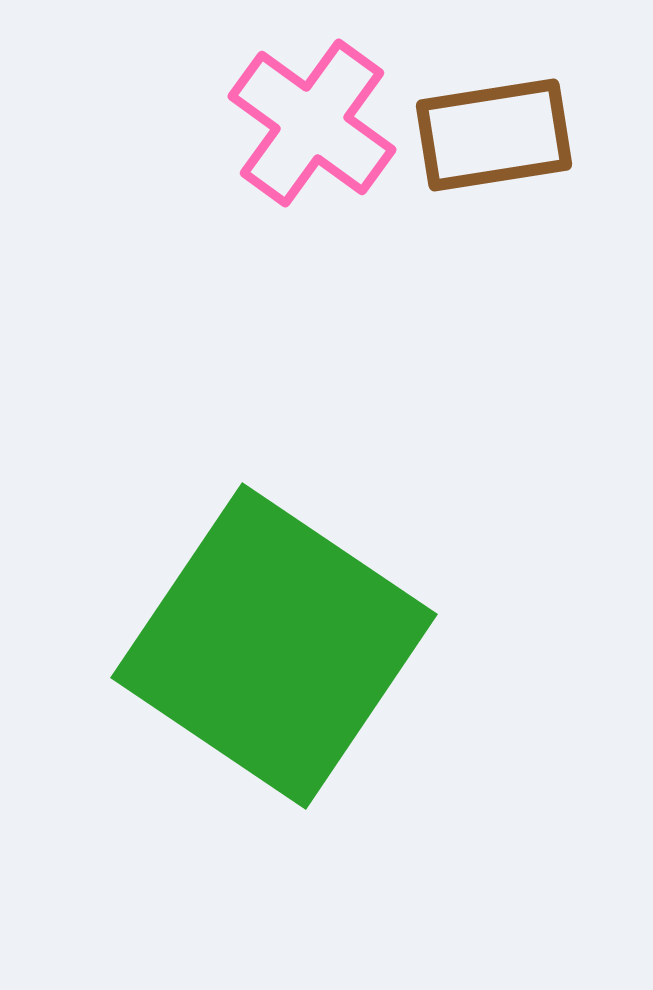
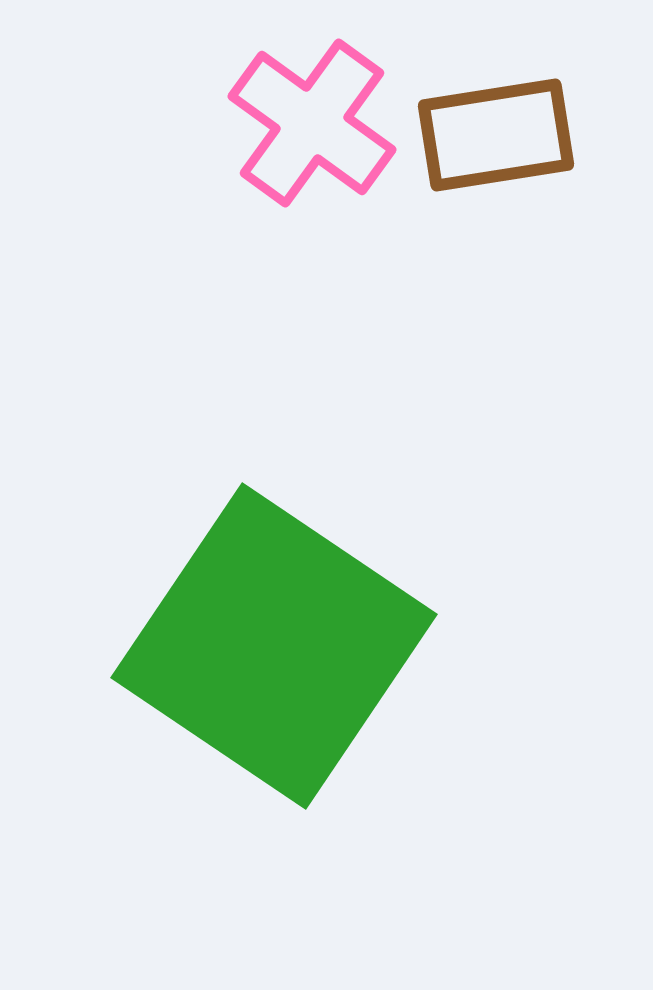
brown rectangle: moved 2 px right
